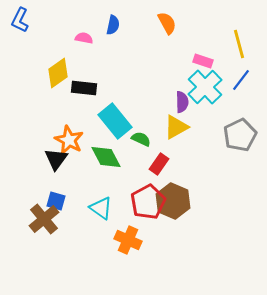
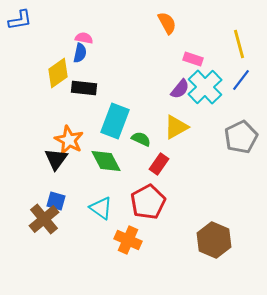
blue L-shape: rotated 125 degrees counterclockwise
blue semicircle: moved 33 px left, 28 px down
pink rectangle: moved 10 px left, 2 px up
purple semicircle: moved 2 px left, 13 px up; rotated 40 degrees clockwise
cyan rectangle: rotated 60 degrees clockwise
gray pentagon: moved 1 px right, 2 px down
green diamond: moved 4 px down
brown hexagon: moved 41 px right, 39 px down
